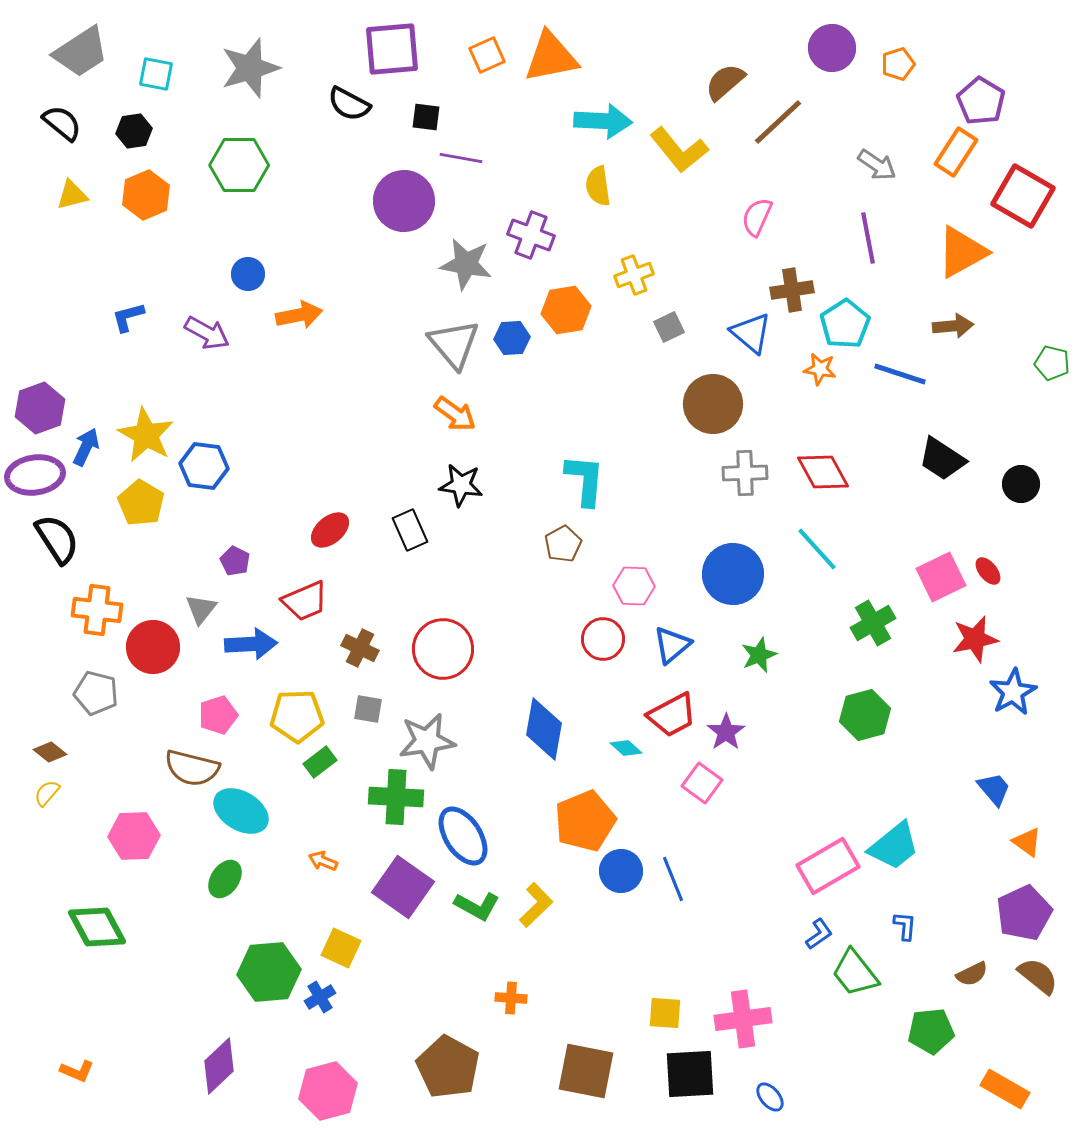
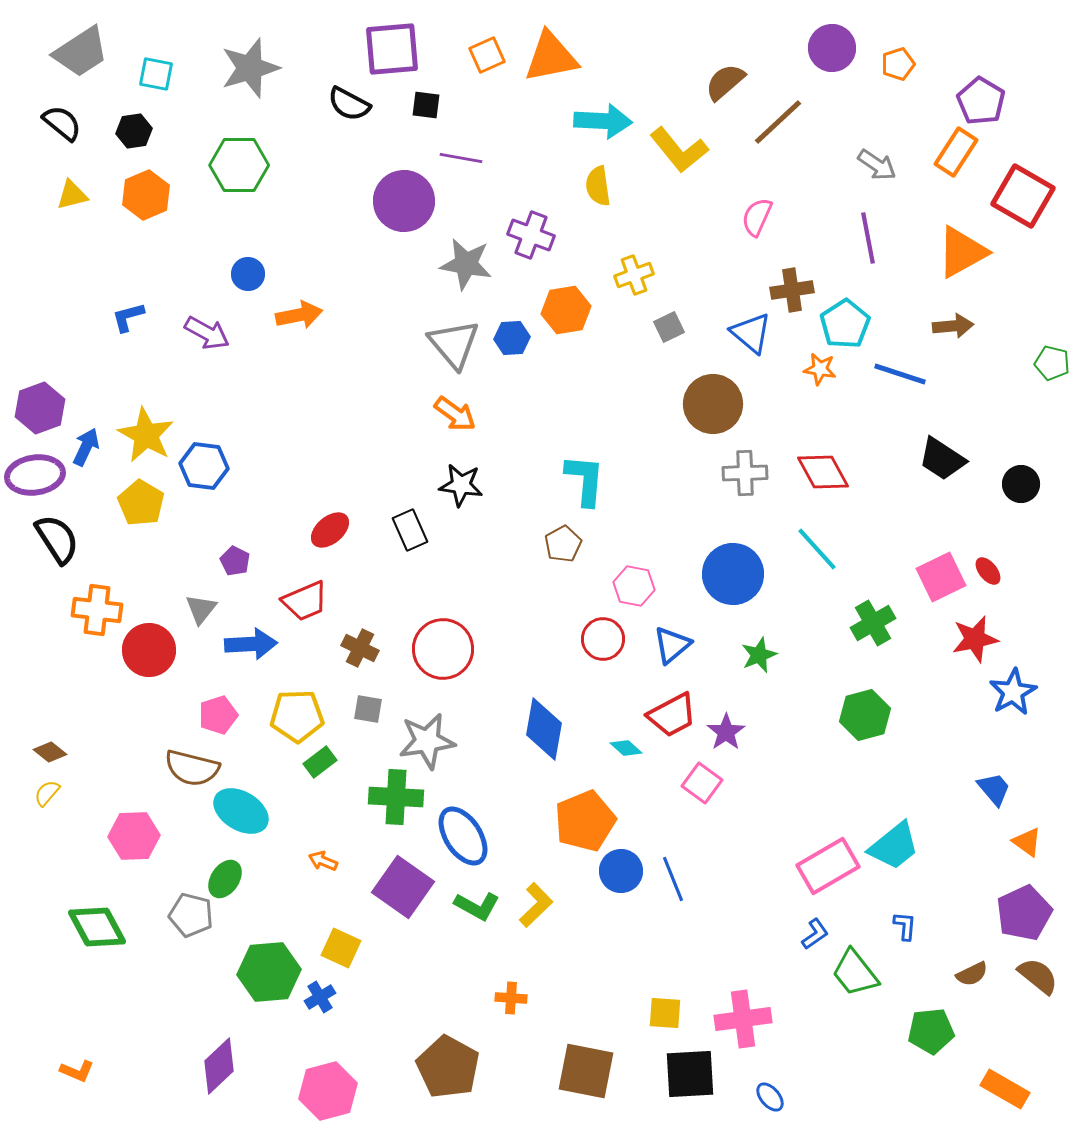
black square at (426, 117): moved 12 px up
pink hexagon at (634, 586): rotated 9 degrees clockwise
red circle at (153, 647): moved 4 px left, 3 px down
gray pentagon at (96, 693): moved 95 px right, 222 px down
blue L-shape at (819, 934): moved 4 px left
